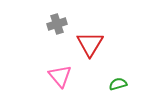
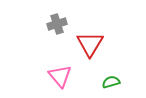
green semicircle: moved 7 px left, 2 px up
